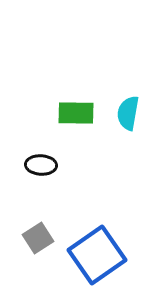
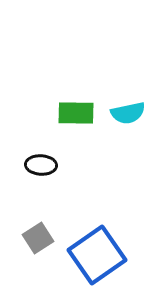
cyan semicircle: rotated 112 degrees counterclockwise
